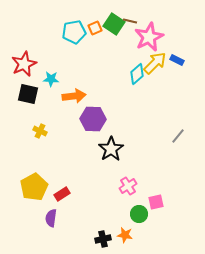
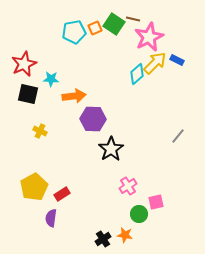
brown line: moved 3 px right, 2 px up
black cross: rotated 21 degrees counterclockwise
